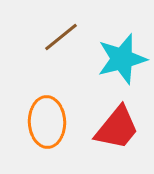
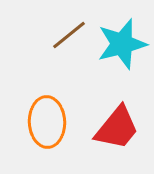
brown line: moved 8 px right, 2 px up
cyan star: moved 15 px up
